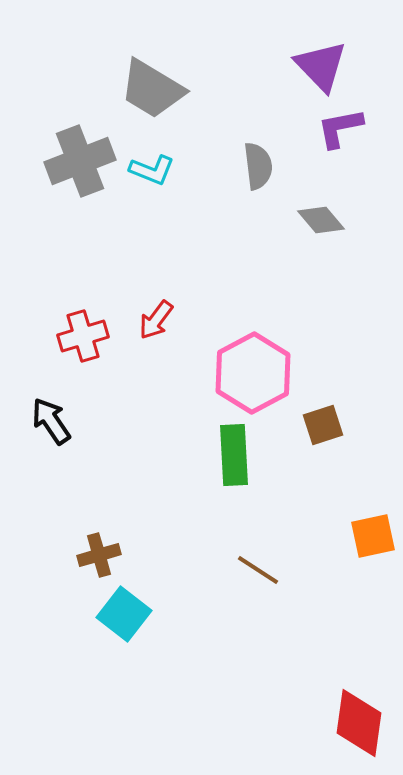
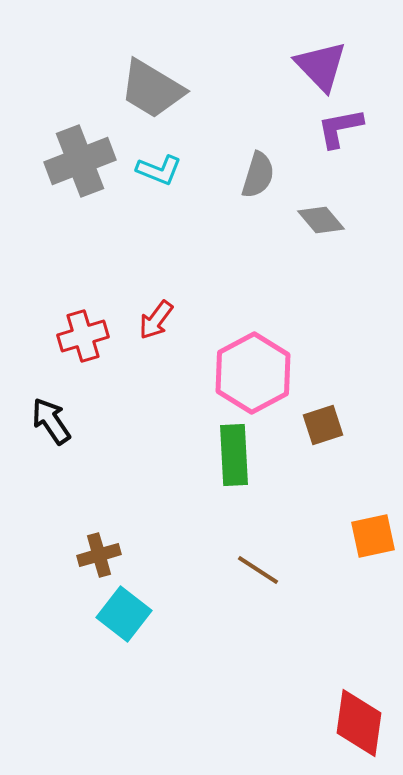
gray semicircle: moved 9 px down; rotated 24 degrees clockwise
cyan L-shape: moved 7 px right
